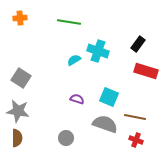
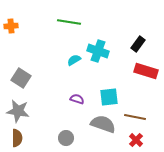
orange cross: moved 9 px left, 8 px down
cyan square: rotated 30 degrees counterclockwise
gray semicircle: moved 2 px left
red cross: rotated 24 degrees clockwise
